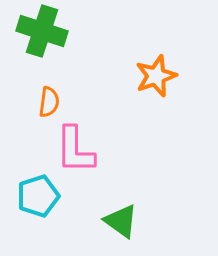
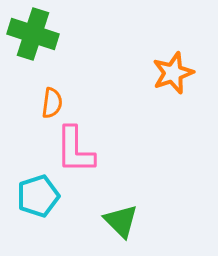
green cross: moved 9 px left, 3 px down
orange star: moved 17 px right, 3 px up
orange semicircle: moved 3 px right, 1 px down
green triangle: rotated 9 degrees clockwise
